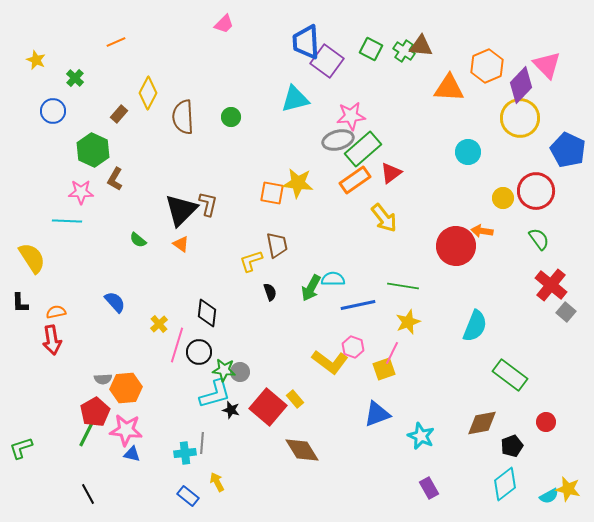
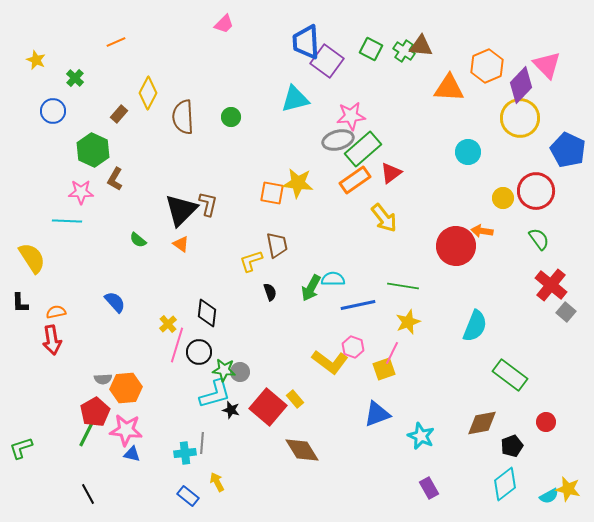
yellow cross at (159, 324): moved 9 px right
